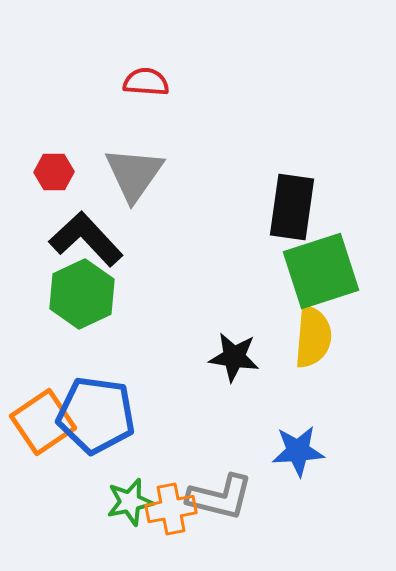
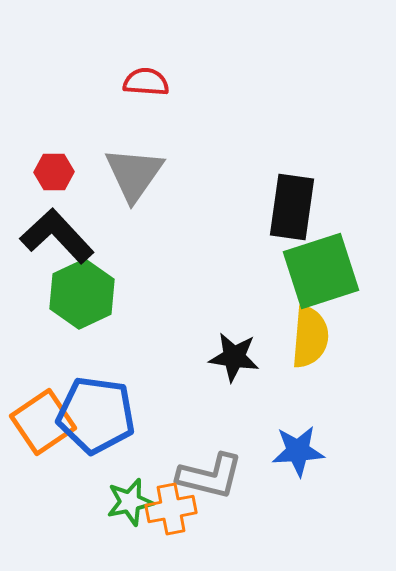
black L-shape: moved 29 px left, 3 px up
yellow semicircle: moved 3 px left
gray L-shape: moved 10 px left, 21 px up
